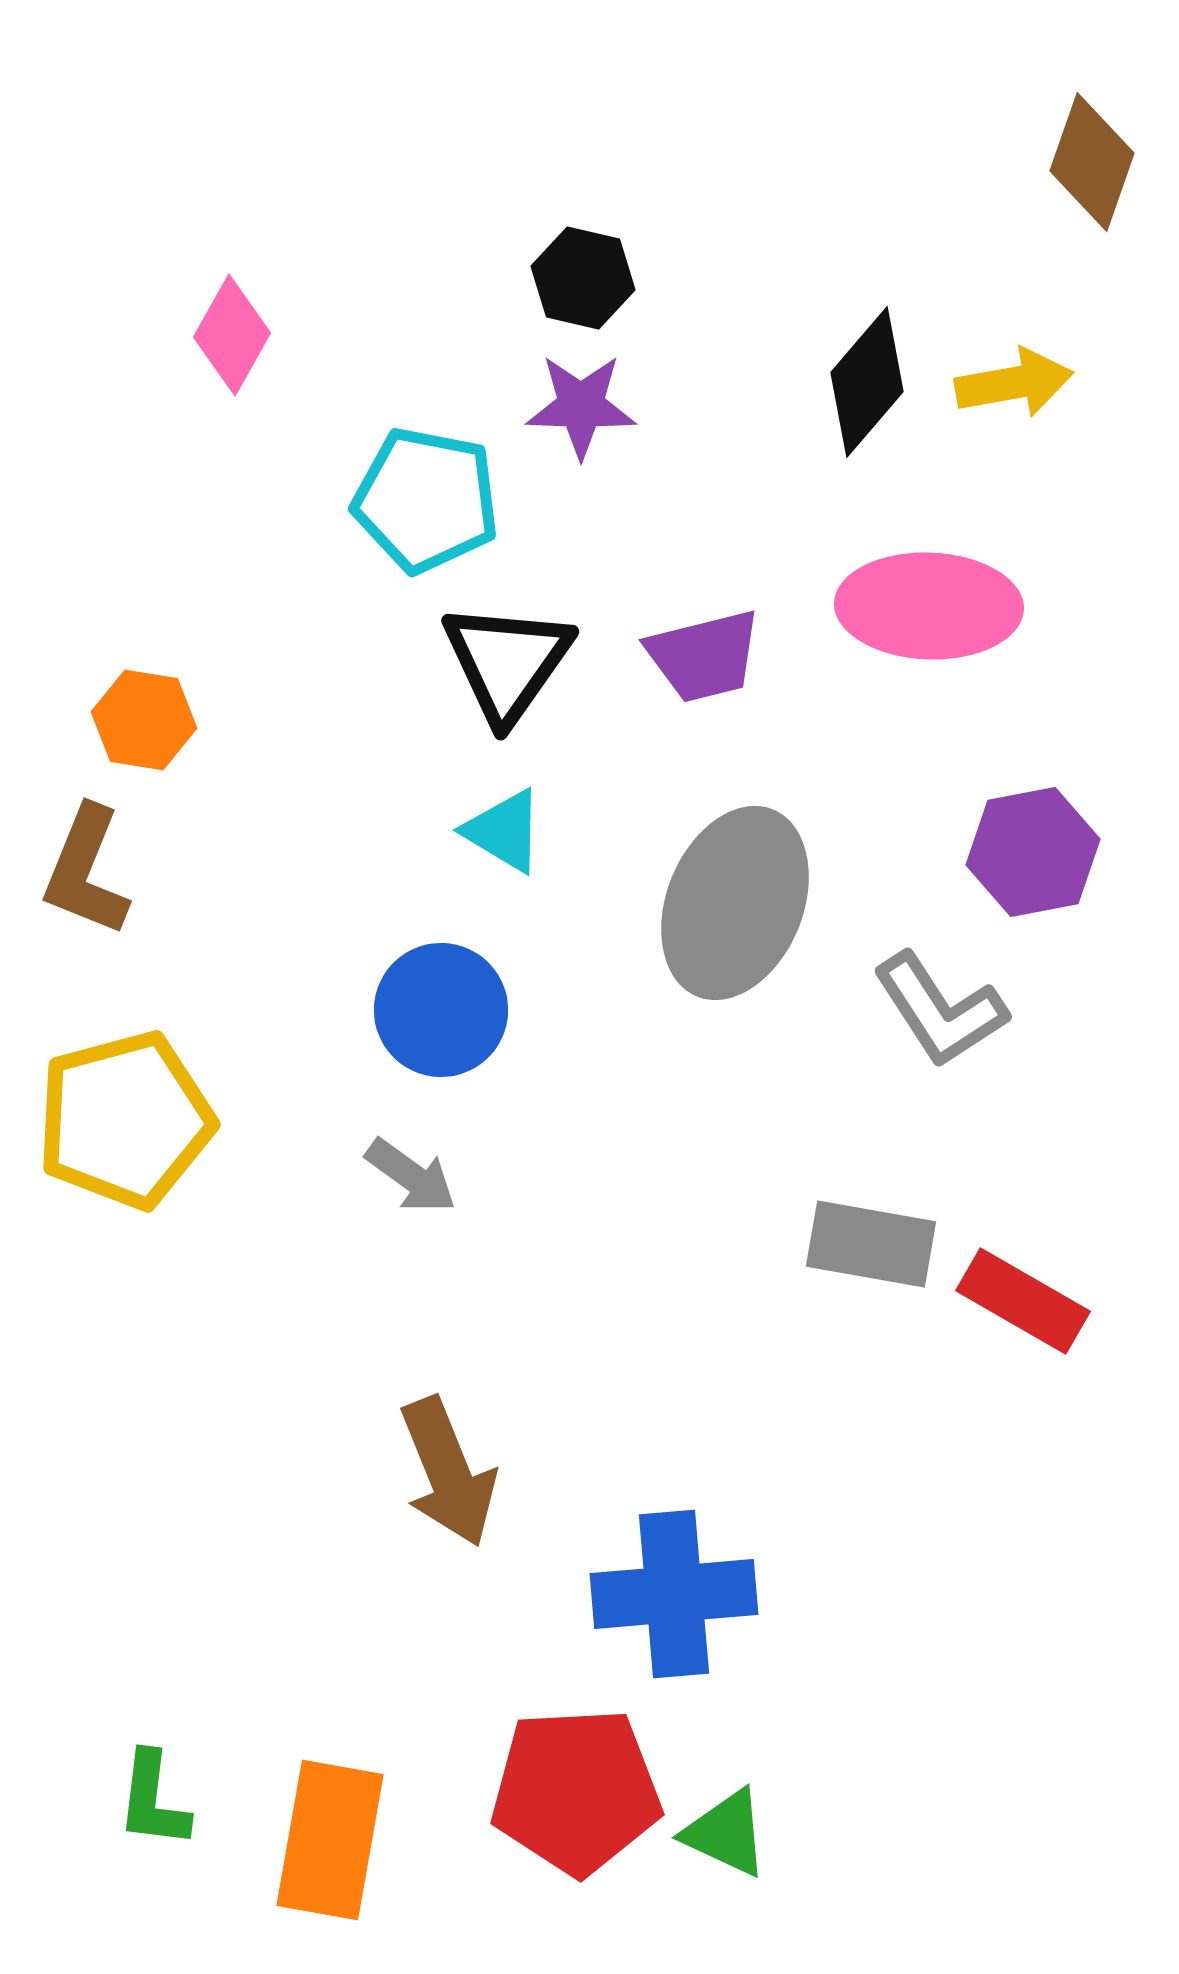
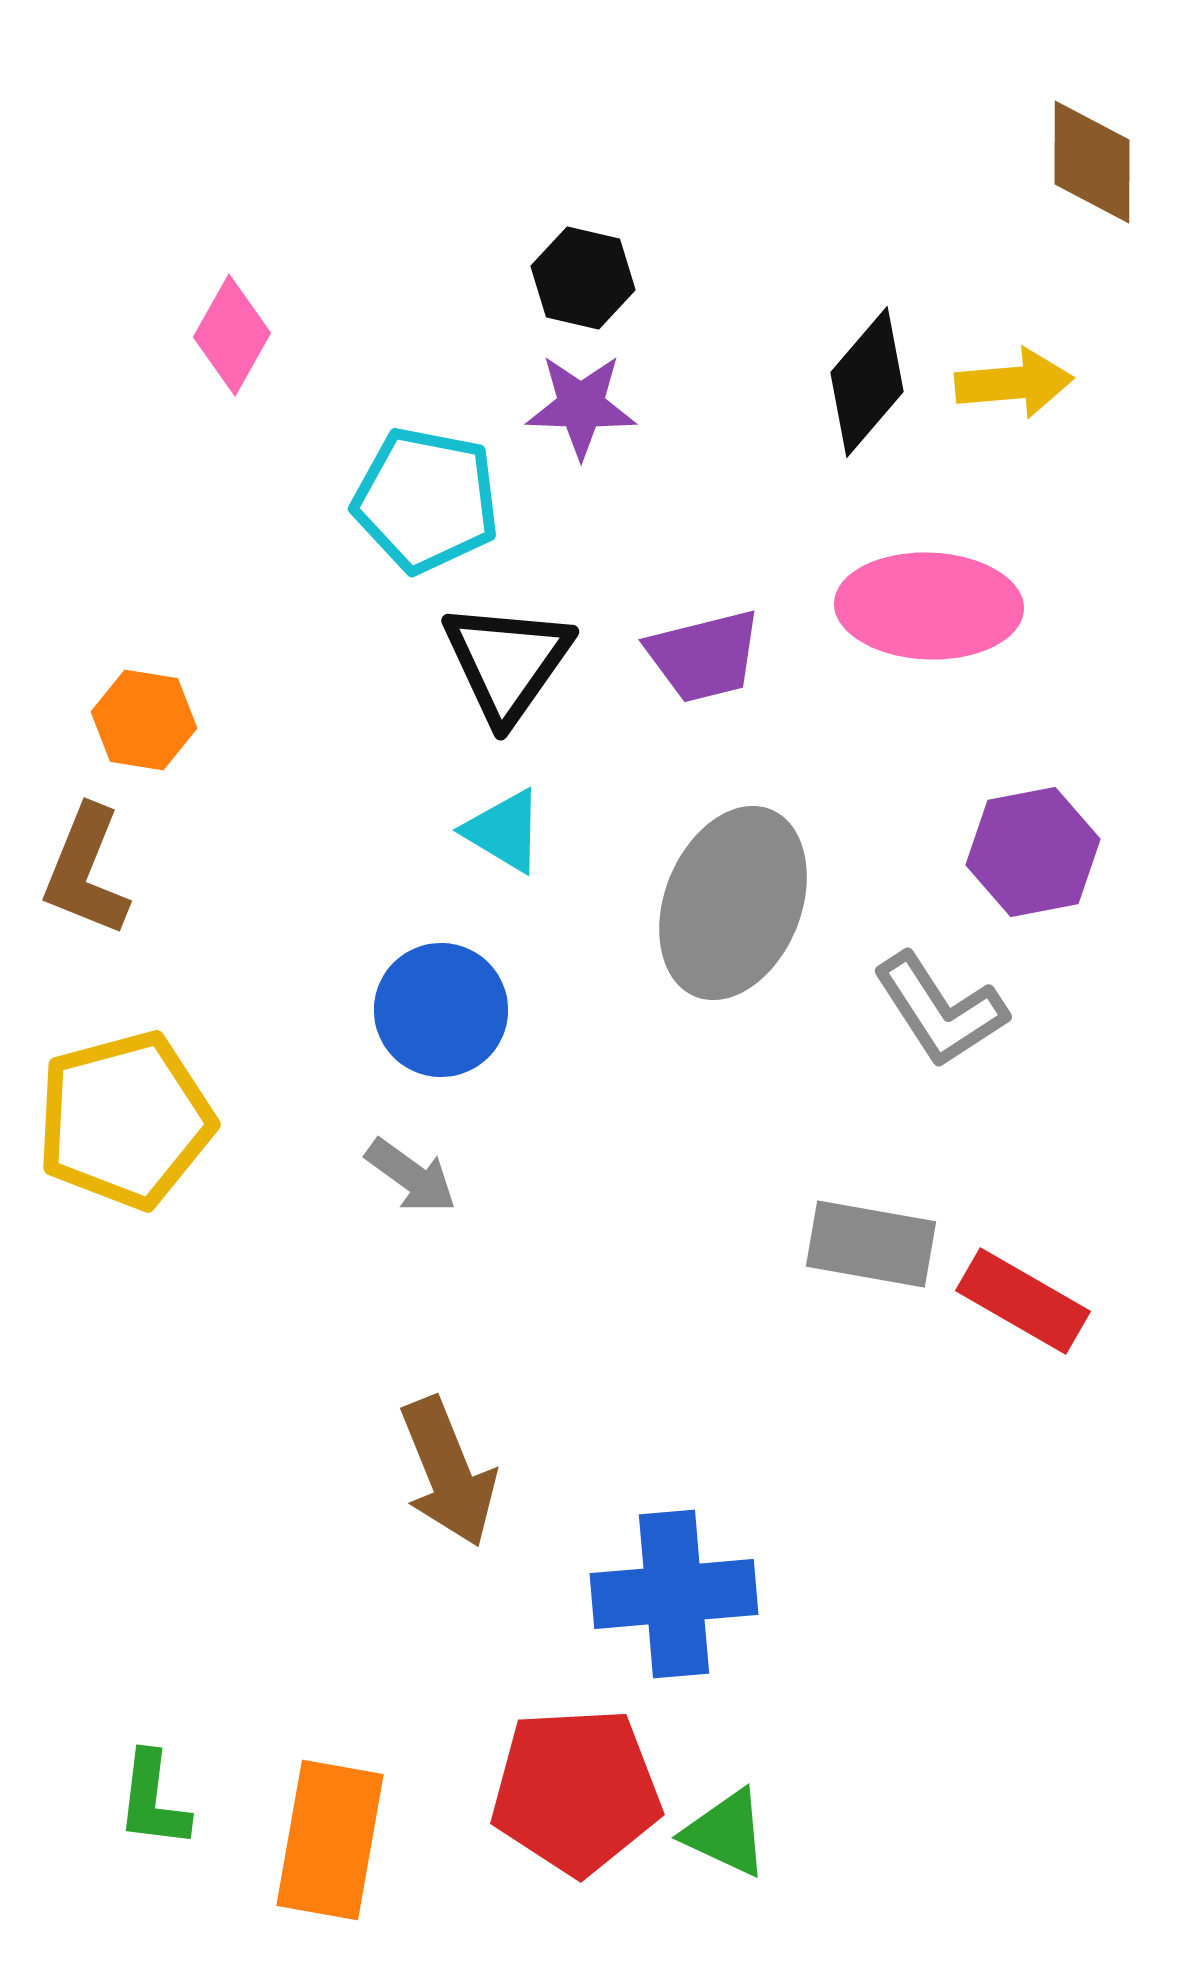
brown diamond: rotated 19 degrees counterclockwise
yellow arrow: rotated 5 degrees clockwise
gray ellipse: moved 2 px left
